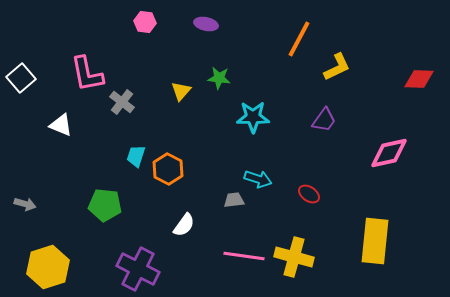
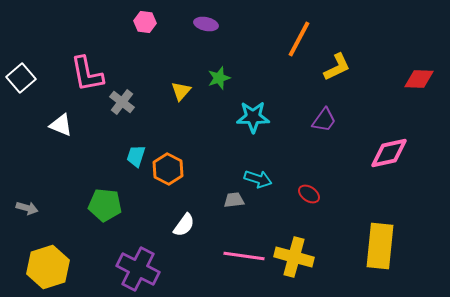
green star: rotated 25 degrees counterclockwise
gray arrow: moved 2 px right, 4 px down
yellow rectangle: moved 5 px right, 5 px down
